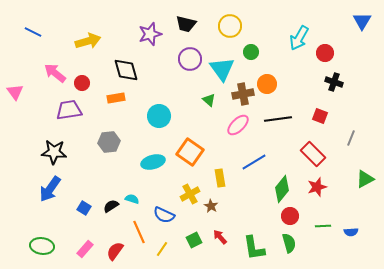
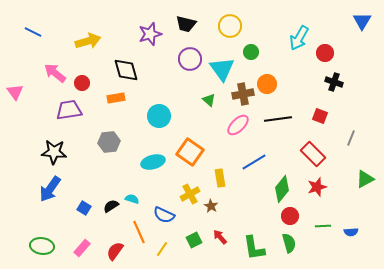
pink rectangle at (85, 249): moved 3 px left, 1 px up
